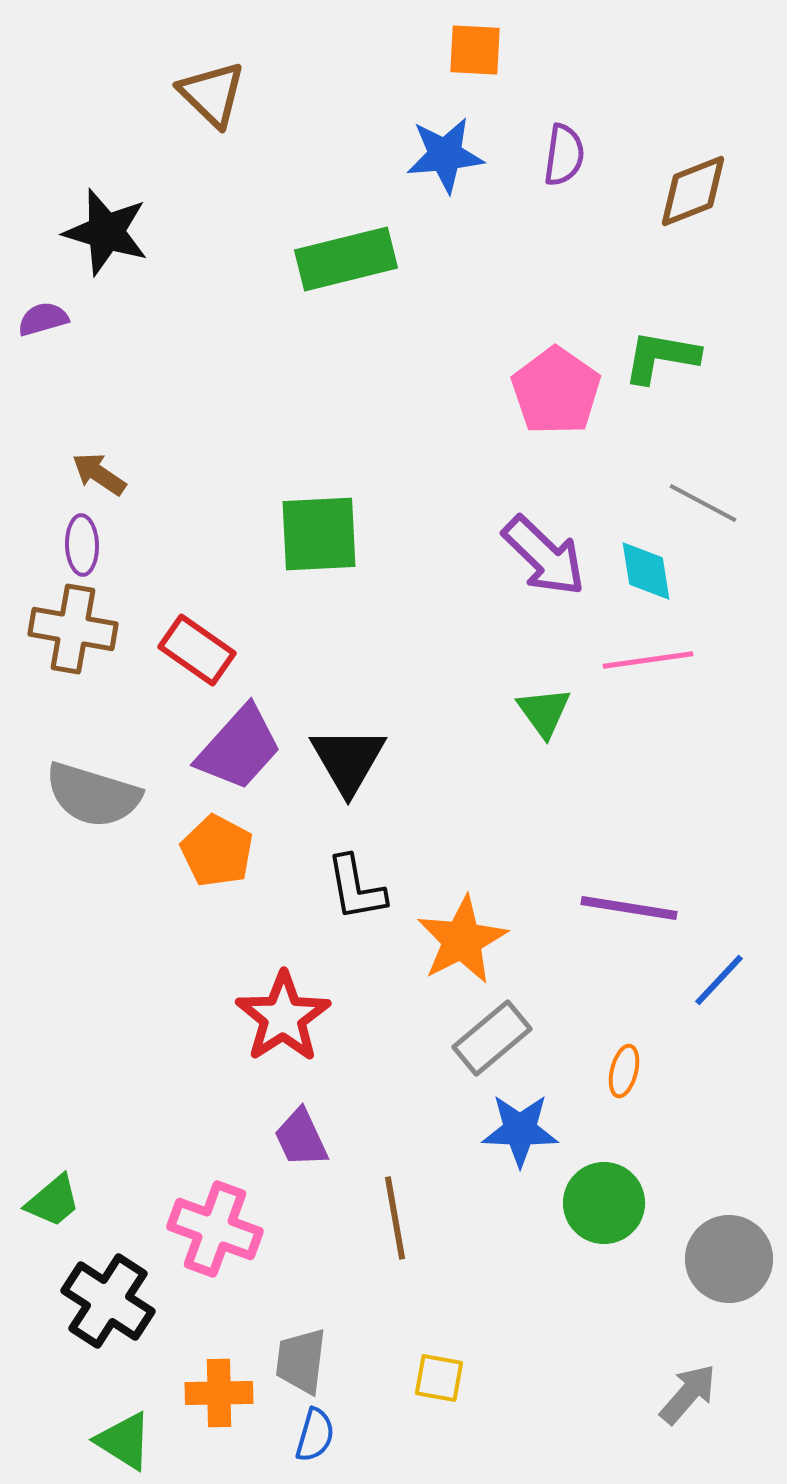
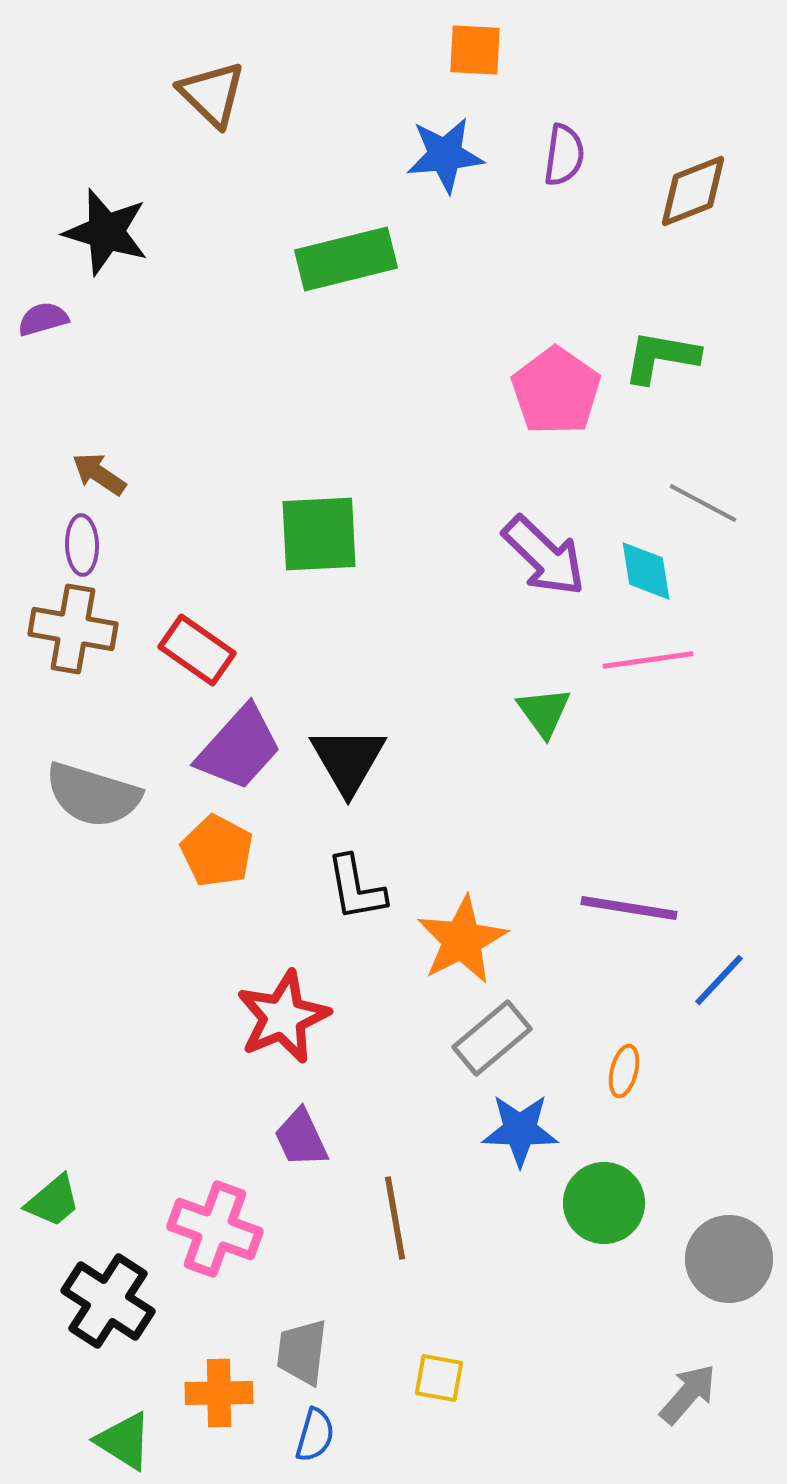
red star at (283, 1017): rotated 10 degrees clockwise
gray trapezoid at (301, 1361): moved 1 px right, 9 px up
